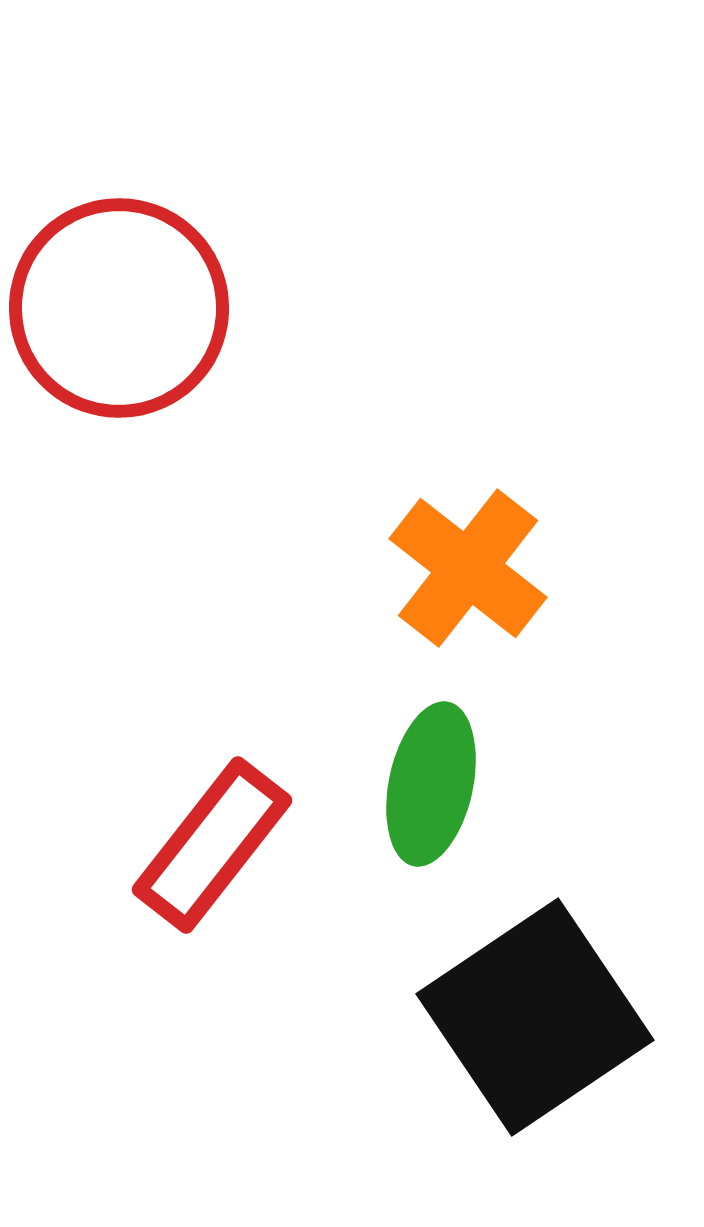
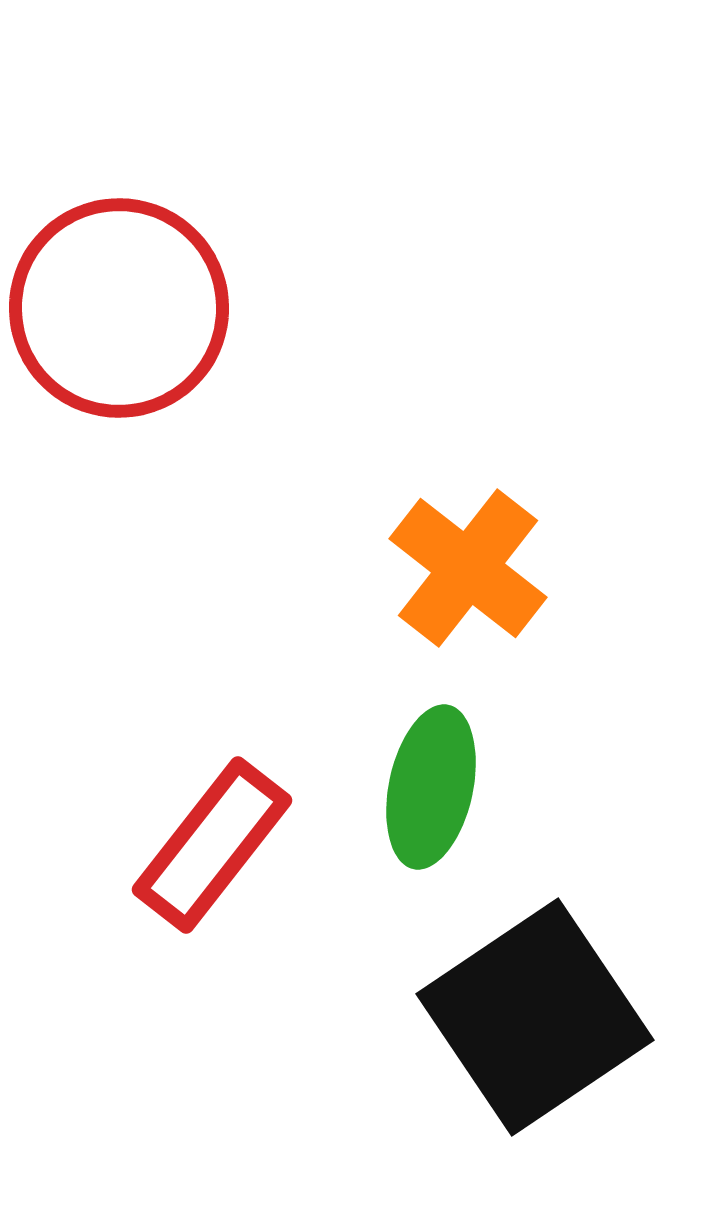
green ellipse: moved 3 px down
